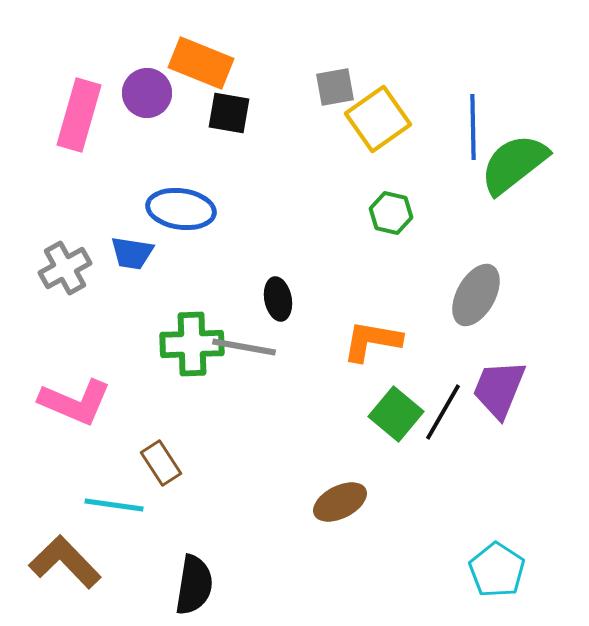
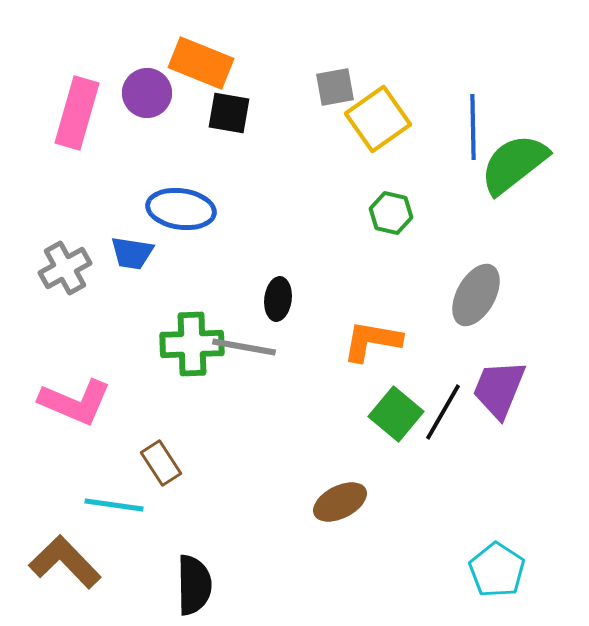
pink rectangle: moved 2 px left, 2 px up
black ellipse: rotated 18 degrees clockwise
black semicircle: rotated 10 degrees counterclockwise
